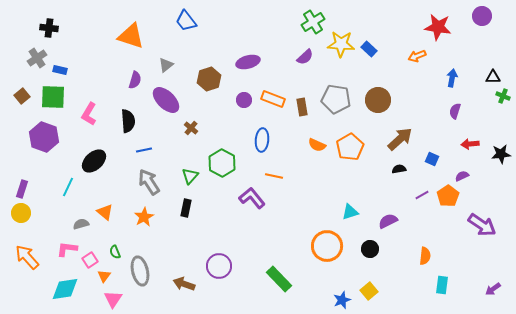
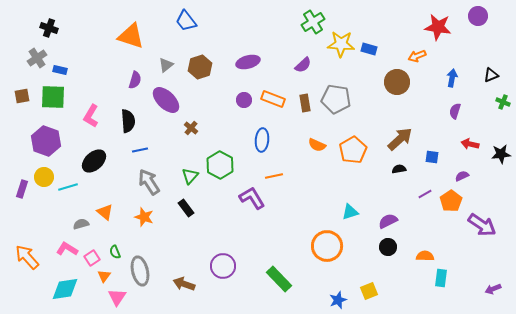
purple circle at (482, 16): moved 4 px left
black cross at (49, 28): rotated 12 degrees clockwise
blue rectangle at (369, 49): rotated 28 degrees counterclockwise
purple semicircle at (305, 57): moved 2 px left, 8 px down
black triangle at (493, 77): moved 2 px left, 2 px up; rotated 21 degrees counterclockwise
brown hexagon at (209, 79): moved 9 px left, 12 px up
brown square at (22, 96): rotated 28 degrees clockwise
green cross at (503, 96): moved 6 px down
brown circle at (378, 100): moved 19 px right, 18 px up
brown rectangle at (302, 107): moved 3 px right, 4 px up
pink L-shape at (89, 114): moved 2 px right, 2 px down
purple hexagon at (44, 137): moved 2 px right, 4 px down
red arrow at (470, 144): rotated 18 degrees clockwise
orange pentagon at (350, 147): moved 3 px right, 3 px down
blue line at (144, 150): moved 4 px left
blue square at (432, 159): moved 2 px up; rotated 16 degrees counterclockwise
green hexagon at (222, 163): moved 2 px left, 2 px down
orange line at (274, 176): rotated 24 degrees counterclockwise
cyan line at (68, 187): rotated 48 degrees clockwise
purple line at (422, 195): moved 3 px right, 1 px up
orange pentagon at (448, 196): moved 3 px right, 5 px down
purple L-shape at (252, 198): rotated 8 degrees clockwise
black rectangle at (186, 208): rotated 48 degrees counterclockwise
yellow circle at (21, 213): moved 23 px right, 36 px up
orange star at (144, 217): rotated 24 degrees counterclockwise
pink L-shape at (67, 249): rotated 25 degrees clockwise
black circle at (370, 249): moved 18 px right, 2 px up
orange semicircle at (425, 256): rotated 96 degrees counterclockwise
pink square at (90, 260): moved 2 px right, 2 px up
purple circle at (219, 266): moved 4 px right
cyan rectangle at (442, 285): moved 1 px left, 7 px up
purple arrow at (493, 289): rotated 14 degrees clockwise
yellow square at (369, 291): rotated 18 degrees clockwise
pink triangle at (113, 299): moved 4 px right, 2 px up
blue star at (342, 300): moved 4 px left
